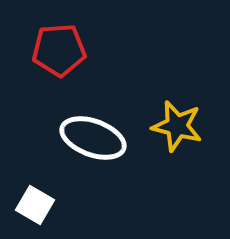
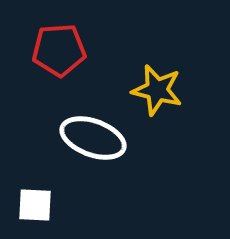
yellow star: moved 20 px left, 36 px up
white square: rotated 27 degrees counterclockwise
